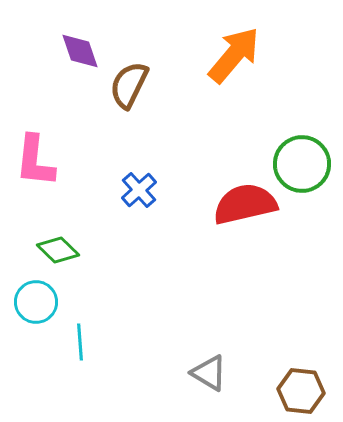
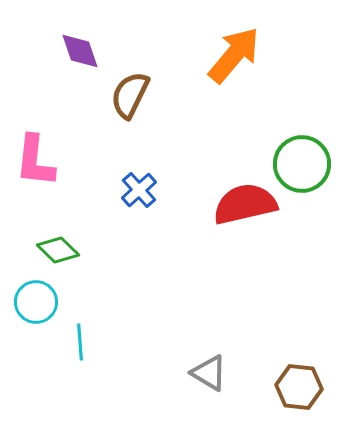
brown semicircle: moved 1 px right, 10 px down
brown hexagon: moved 2 px left, 4 px up
